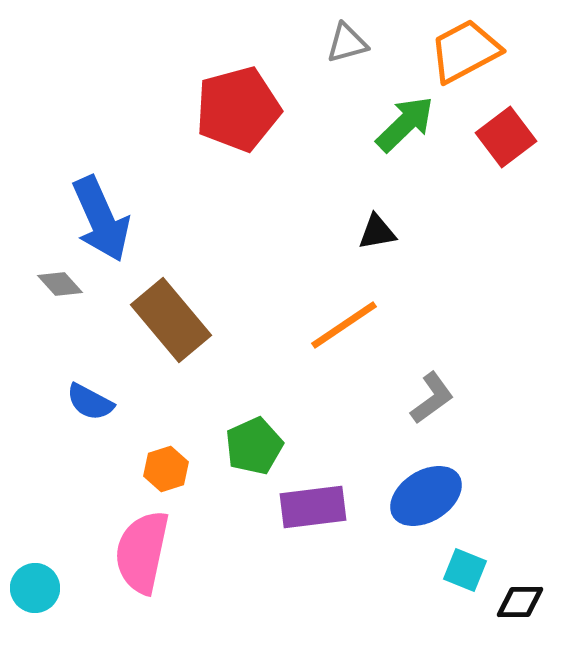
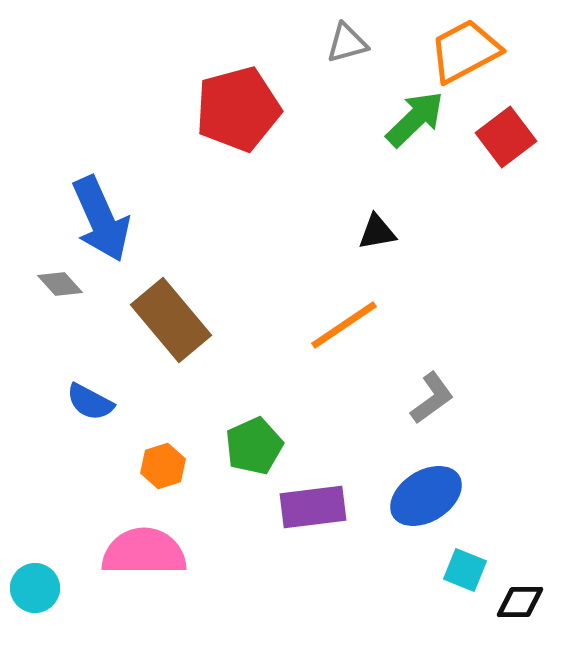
green arrow: moved 10 px right, 5 px up
orange hexagon: moved 3 px left, 3 px up
pink semicircle: moved 2 px right; rotated 78 degrees clockwise
